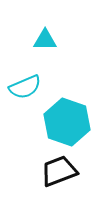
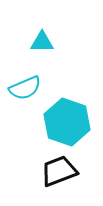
cyan triangle: moved 3 px left, 2 px down
cyan semicircle: moved 1 px down
